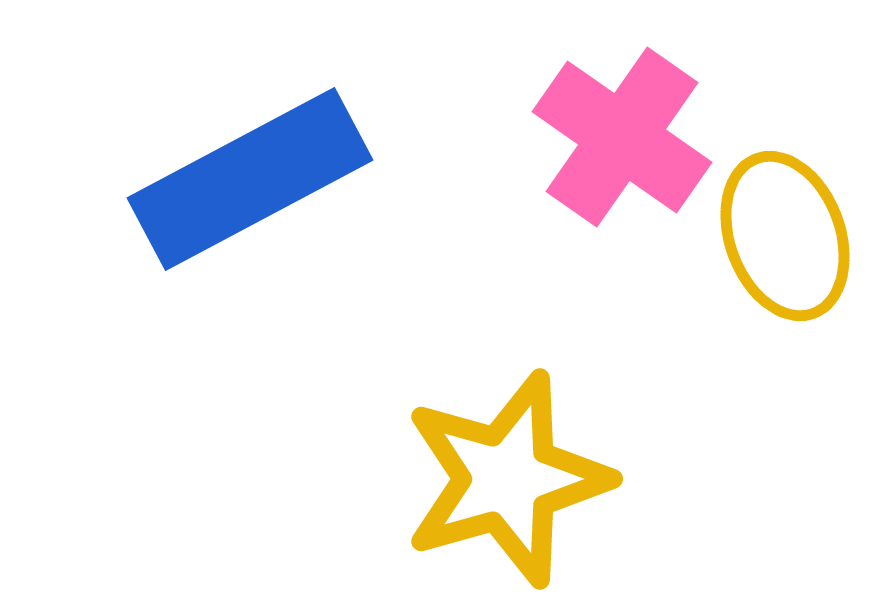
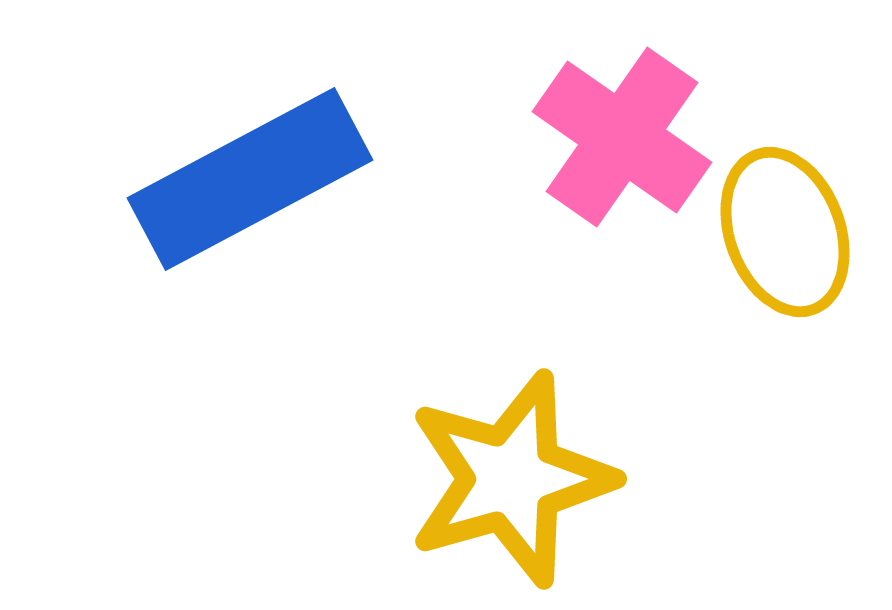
yellow ellipse: moved 4 px up
yellow star: moved 4 px right
